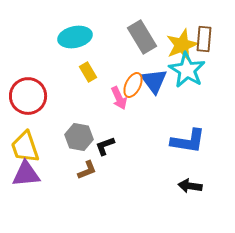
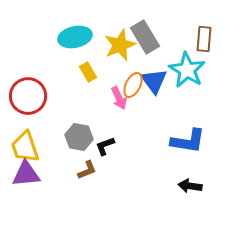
gray rectangle: moved 3 px right
yellow star: moved 62 px left
